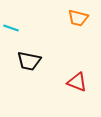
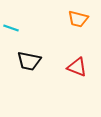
orange trapezoid: moved 1 px down
red triangle: moved 15 px up
